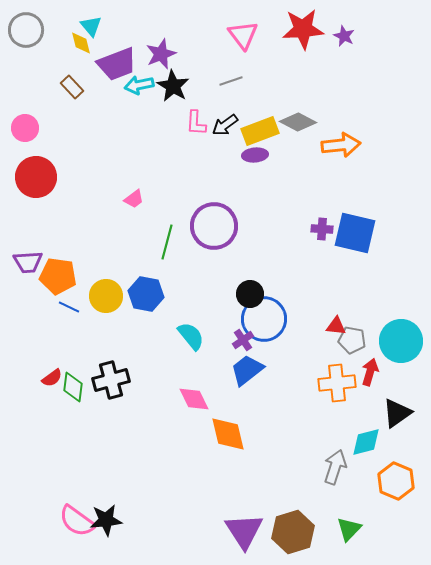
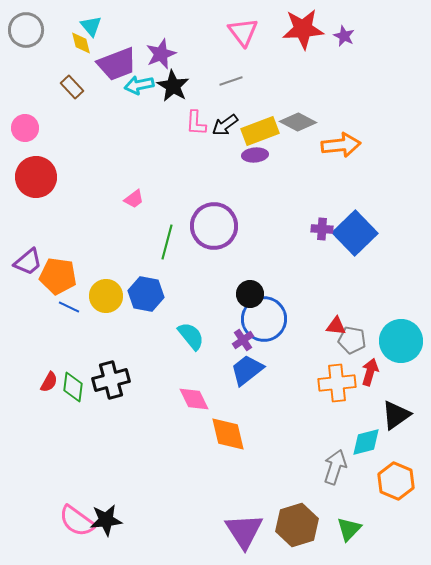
pink triangle at (243, 35): moved 3 px up
blue square at (355, 233): rotated 33 degrees clockwise
purple trapezoid at (28, 262): rotated 36 degrees counterclockwise
red semicircle at (52, 378): moved 3 px left, 4 px down; rotated 25 degrees counterclockwise
black triangle at (397, 413): moved 1 px left, 2 px down
brown hexagon at (293, 532): moved 4 px right, 7 px up
